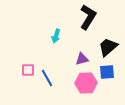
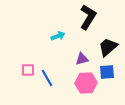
cyan arrow: moved 2 px right; rotated 128 degrees counterclockwise
